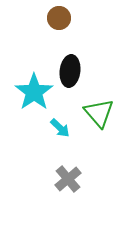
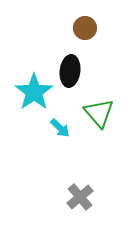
brown circle: moved 26 px right, 10 px down
gray cross: moved 12 px right, 18 px down
